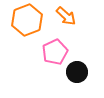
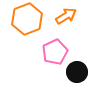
orange arrow: rotated 75 degrees counterclockwise
orange hexagon: moved 1 px up
